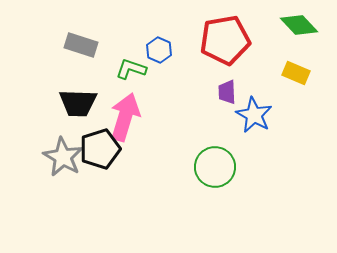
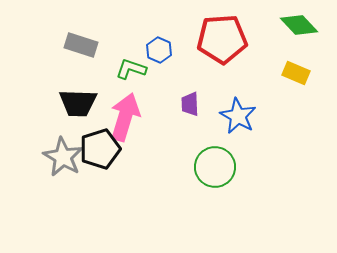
red pentagon: moved 3 px left, 1 px up; rotated 6 degrees clockwise
purple trapezoid: moved 37 px left, 12 px down
blue star: moved 16 px left, 1 px down
